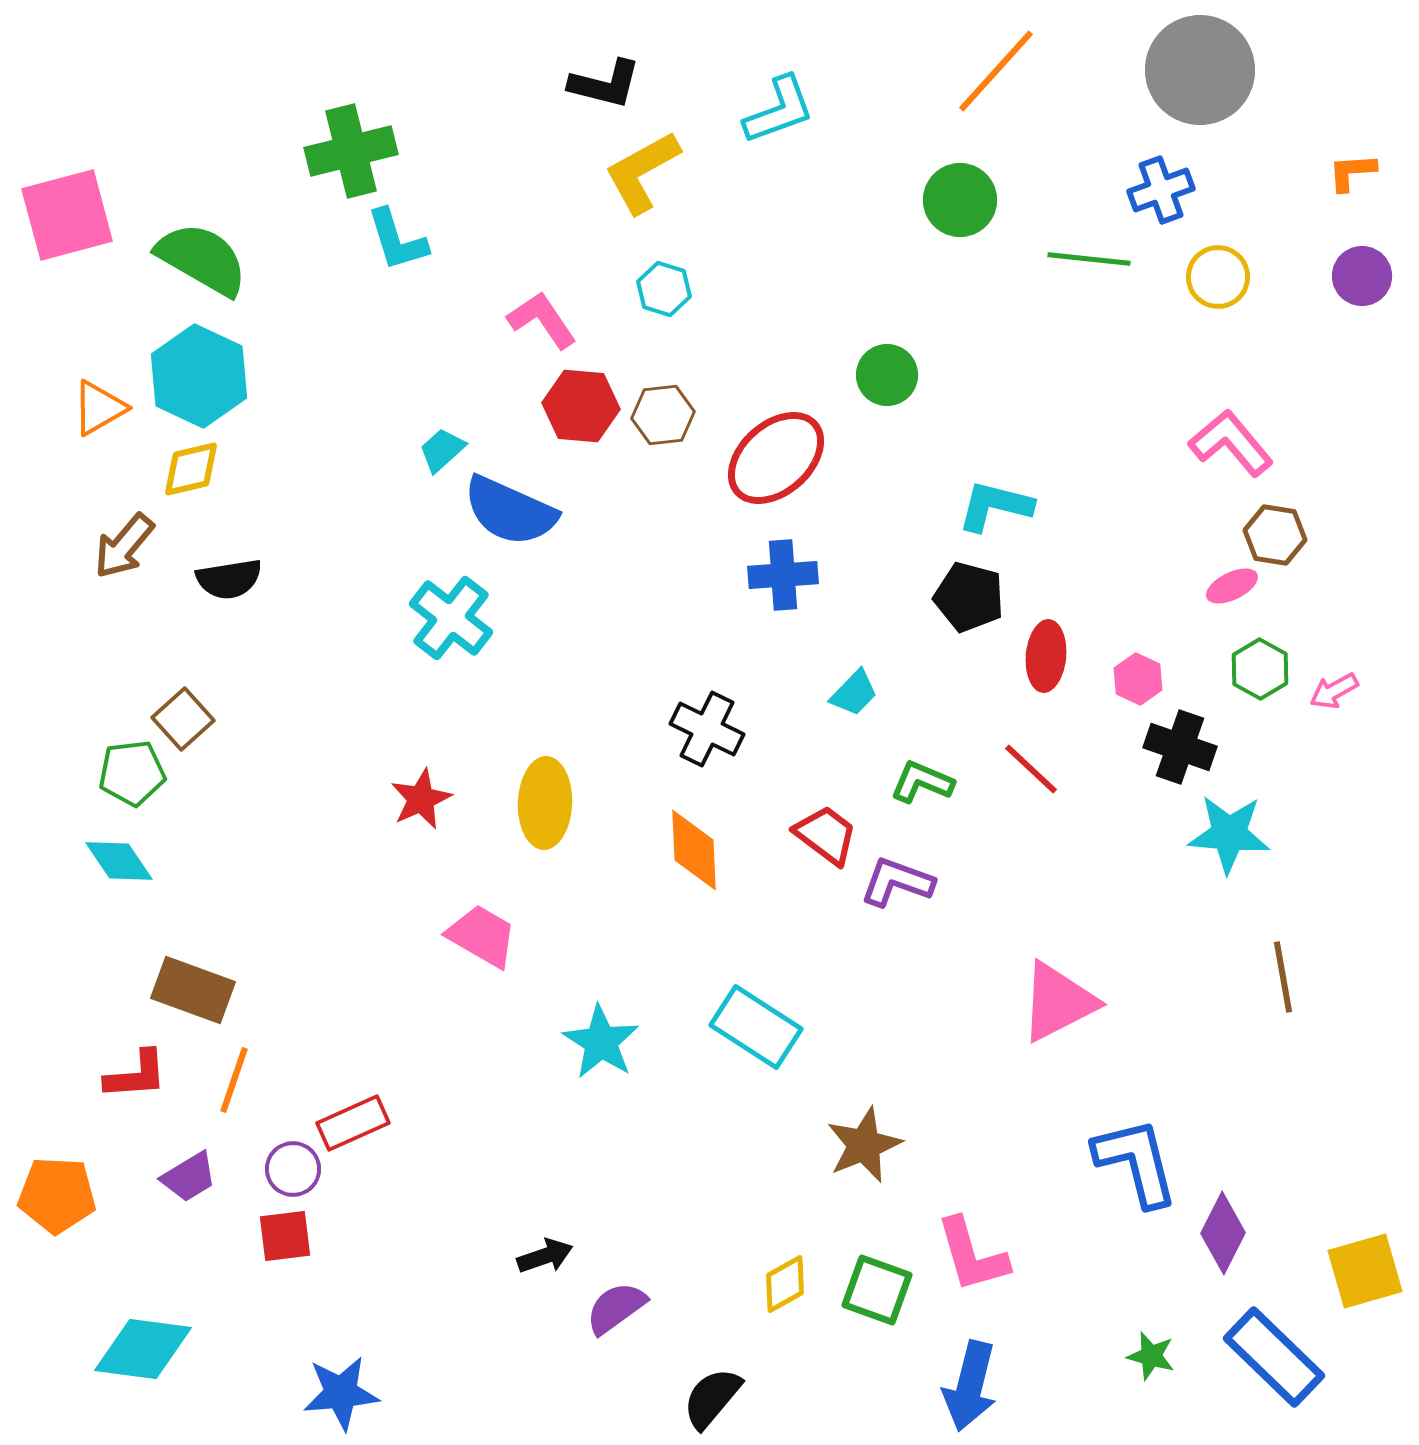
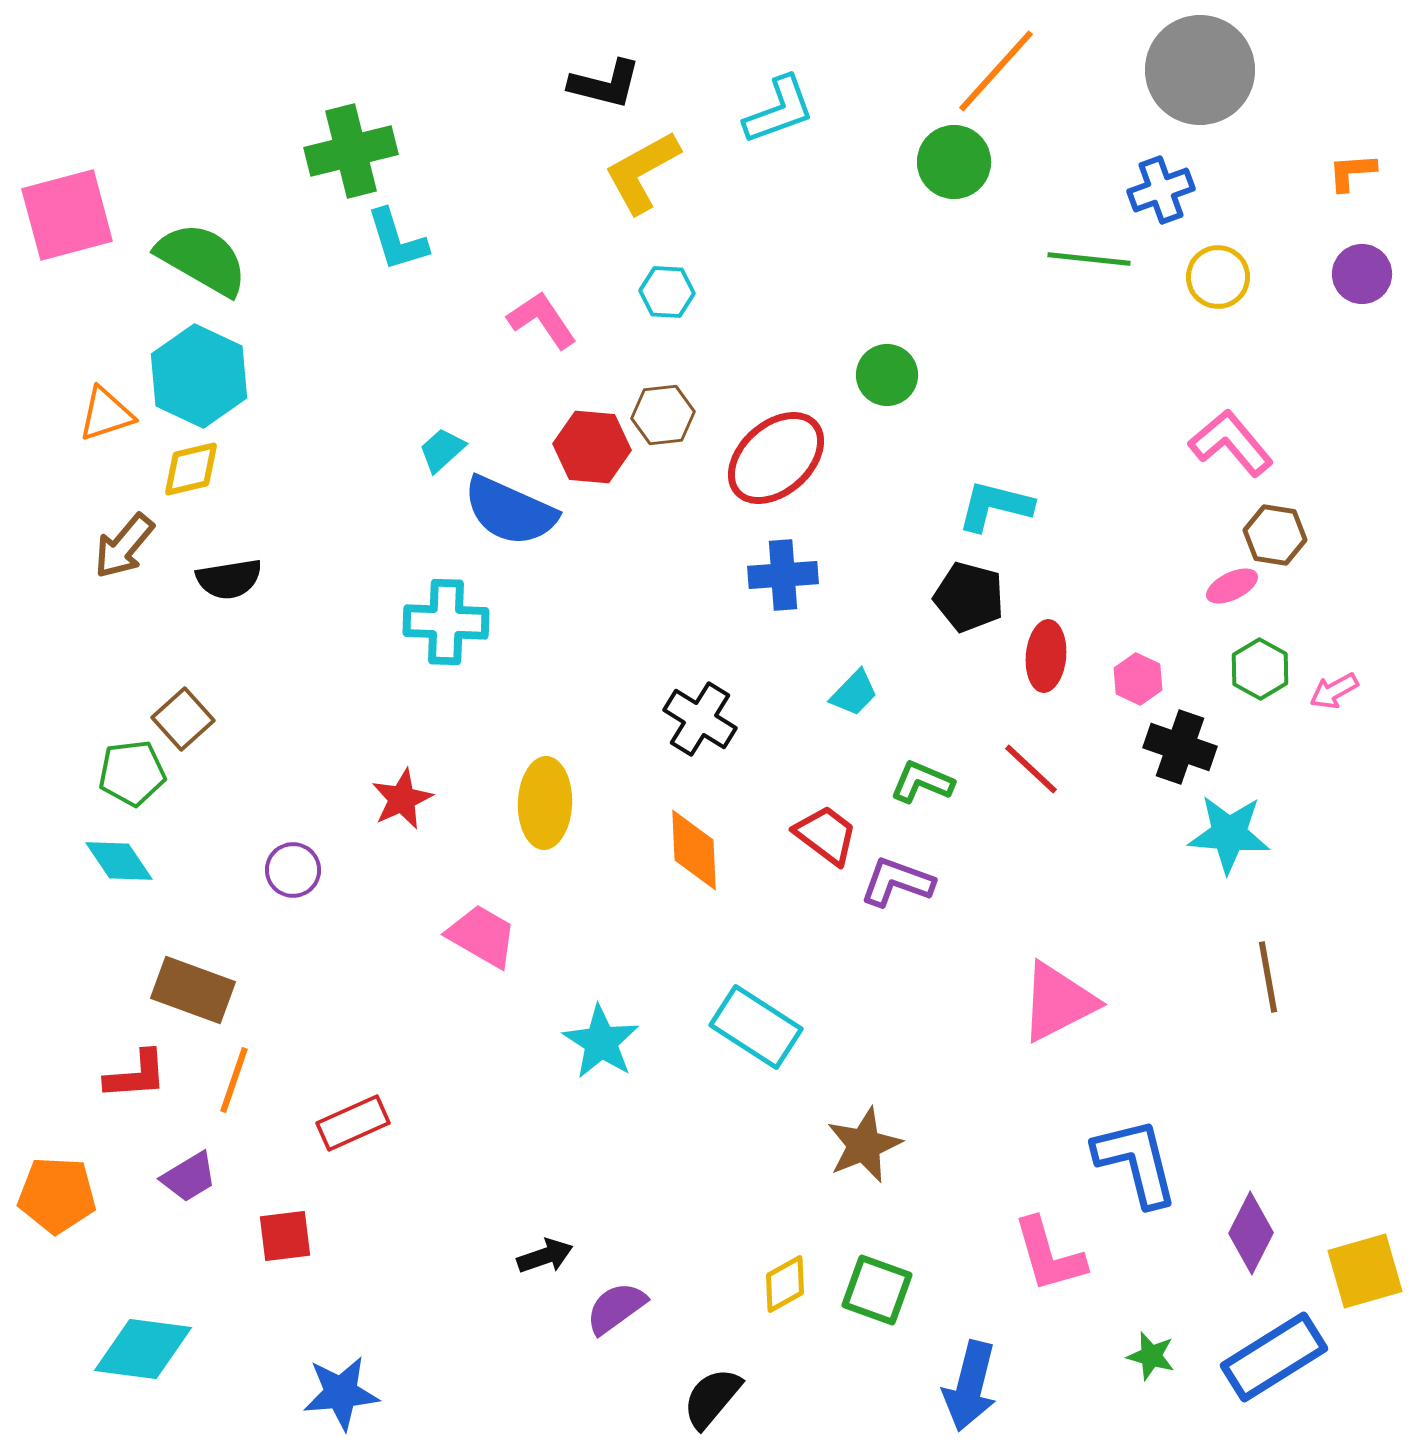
green circle at (960, 200): moved 6 px left, 38 px up
purple circle at (1362, 276): moved 2 px up
cyan hexagon at (664, 289): moved 3 px right, 3 px down; rotated 14 degrees counterclockwise
red hexagon at (581, 406): moved 11 px right, 41 px down
orange triangle at (99, 408): moved 7 px right, 6 px down; rotated 12 degrees clockwise
cyan cross at (451, 618): moved 5 px left, 4 px down; rotated 36 degrees counterclockwise
black cross at (707, 729): moved 7 px left, 10 px up; rotated 6 degrees clockwise
red star at (421, 799): moved 19 px left
brown line at (1283, 977): moved 15 px left
purple circle at (293, 1169): moved 299 px up
purple diamond at (1223, 1233): moved 28 px right
pink L-shape at (972, 1255): moved 77 px right
blue rectangle at (1274, 1357): rotated 76 degrees counterclockwise
